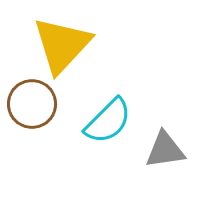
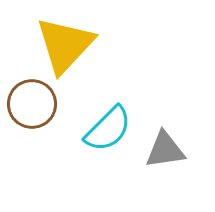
yellow triangle: moved 3 px right
cyan semicircle: moved 8 px down
